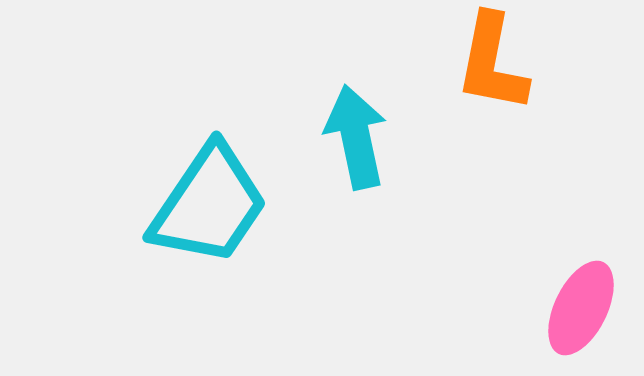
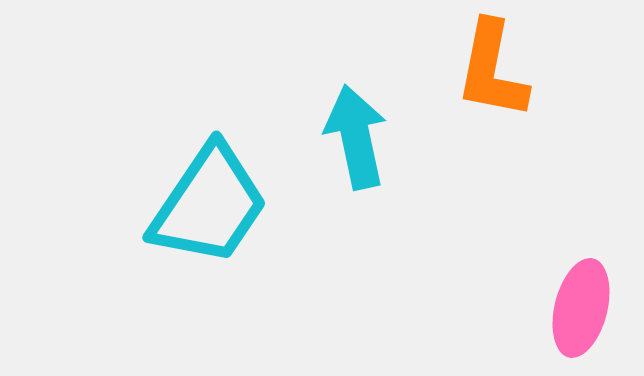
orange L-shape: moved 7 px down
pink ellipse: rotated 12 degrees counterclockwise
